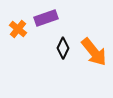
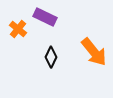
purple rectangle: moved 1 px left, 1 px up; rotated 45 degrees clockwise
black diamond: moved 12 px left, 9 px down
